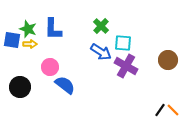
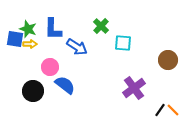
blue square: moved 3 px right, 1 px up
blue arrow: moved 24 px left, 5 px up
purple cross: moved 8 px right, 22 px down; rotated 25 degrees clockwise
black circle: moved 13 px right, 4 px down
